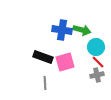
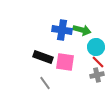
pink square: rotated 24 degrees clockwise
gray line: rotated 32 degrees counterclockwise
